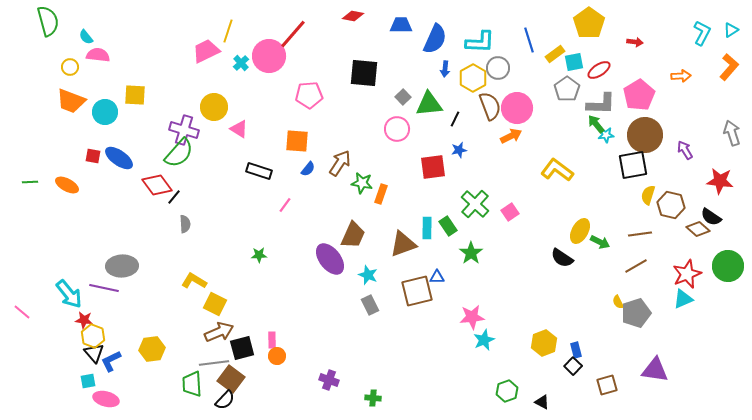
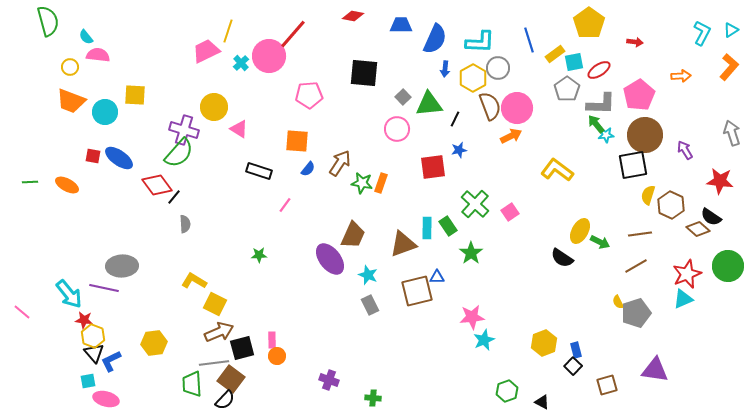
orange rectangle at (381, 194): moved 11 px up
brown hexagon at (671, 205): rotated 12 degrees clockwise
yellow hexagon at (152, 349): moved 2 px right, 6 px up
